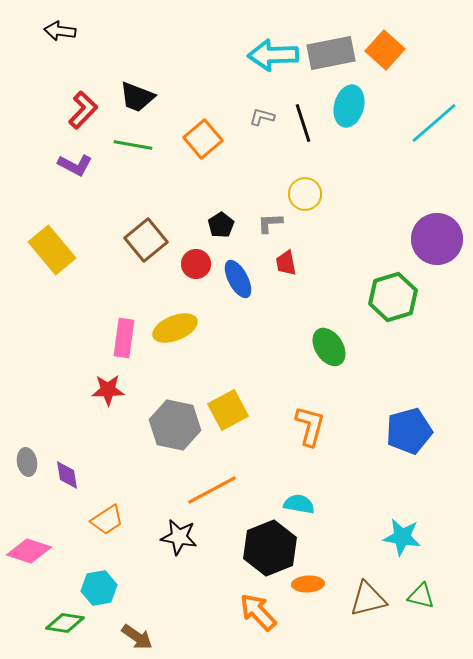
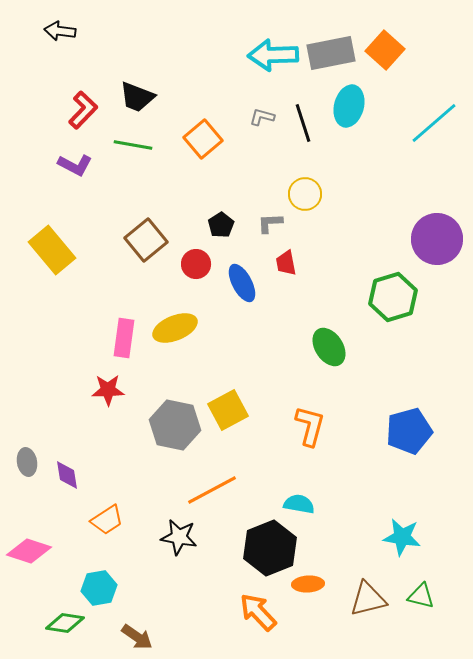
blue ellipse at (238, 279): moved 4 px right, 4 px down
